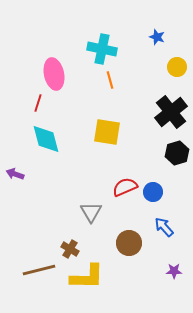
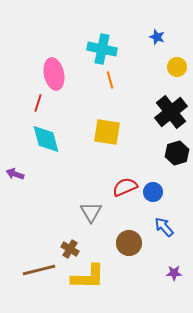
purple star: moved 2 px down
yellow L-shape: moved 1 px right
